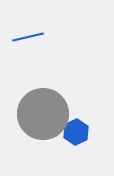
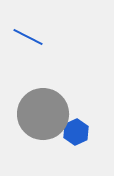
blue line: rotated 40 degrees clockwise
